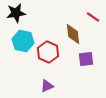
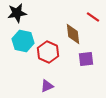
black star: moved 1 px right
